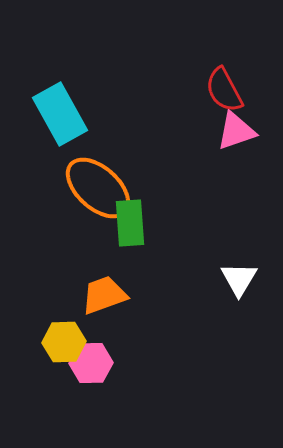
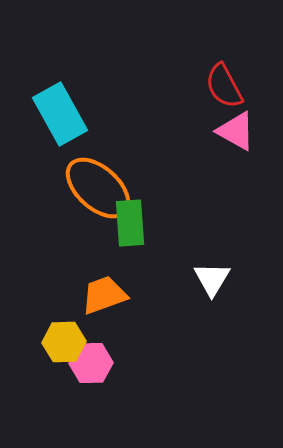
red semicircle: moved 4 px up
pink triangle: rotated 48 degrees clockwise
white triangle: moved 27 px left
